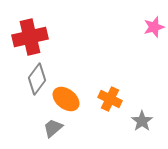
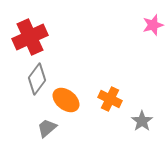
pink star: moved 1 px left, 2 px up
red cross: rotated 12 degrees counterclockwise
orange ellipse: moved 1 px down
gray trapezoid: moved 6 px left
